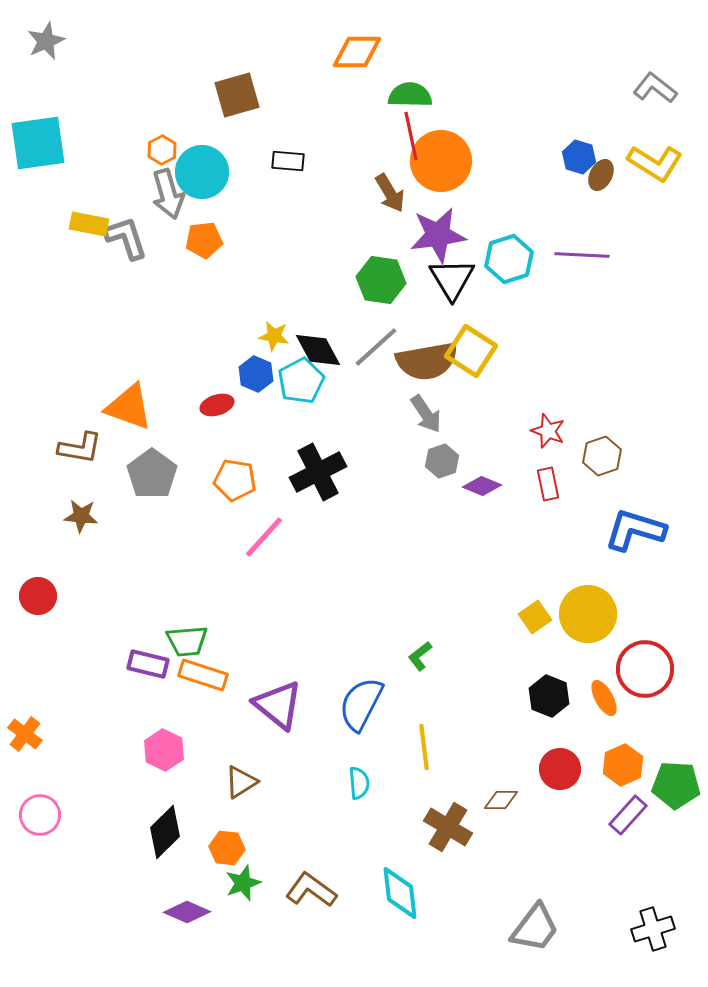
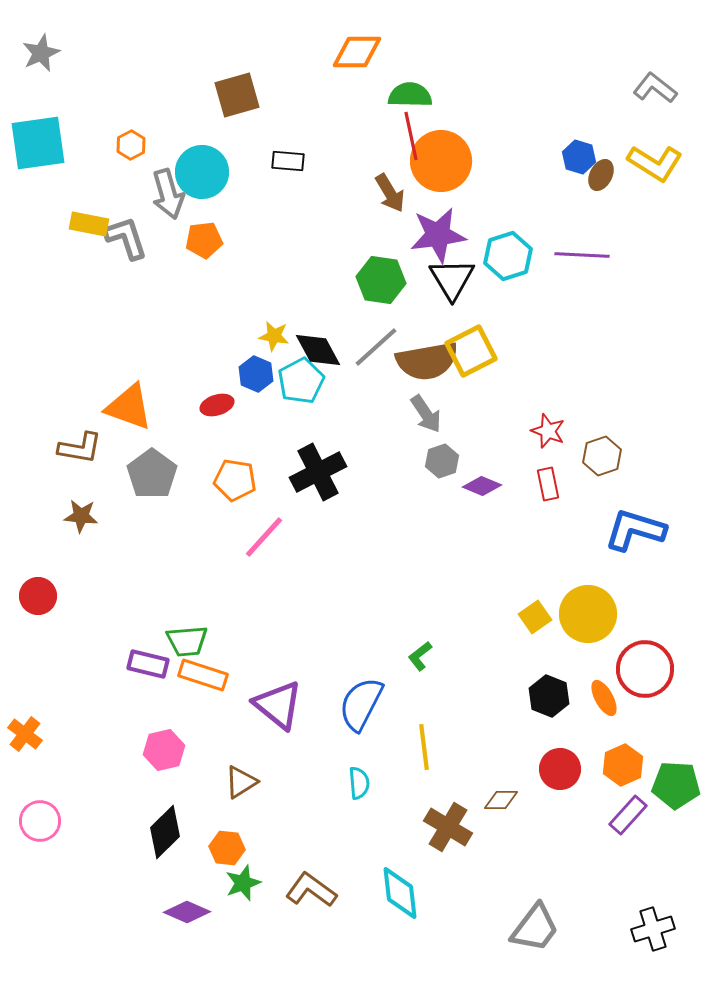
gray star at (46, 41): moved 5 px left, 12 px down
orange hexagon at (162, 150): moved 31 px left, 5 px up
cyan hexagon at (509, 259): moved 1 px left, 3 px up
yellow square at (471, 351): rotated 30 degrees clockwise
pink hexagon at (164, 750): rotated 21 degrees clockwise
pink circle at (40, 815): moved 6 px down
